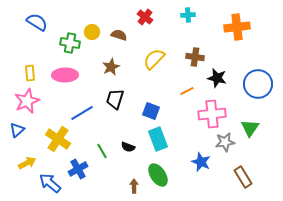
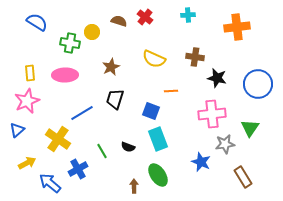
brown semicircle: moved 14 px up
yellow semicircle: rotated 110 degrees counterclockwise
orange line: moved 16 px left; rotated 24 degrees clockwise
gray star: moved 2 px down
